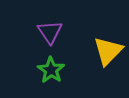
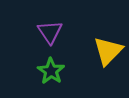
green star: moved 1 px down
